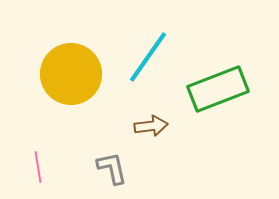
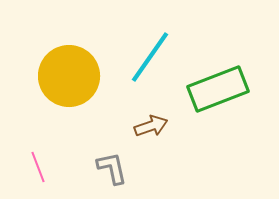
cyan line: moved 2 px right
yellow circle: moved 2 px left, 2 px down
brown arrow: rotated 12 degrees counterclockwise
pink line: rotated 12 degrees counterclockwise
